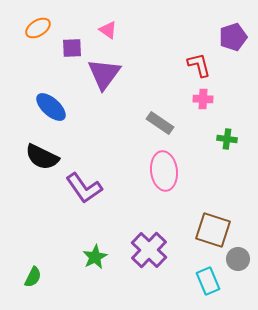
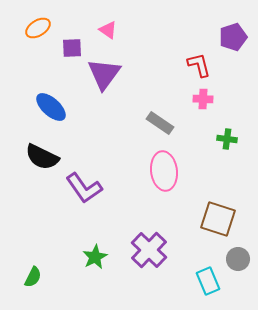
brown square: moved 5 px right, 11 px up
